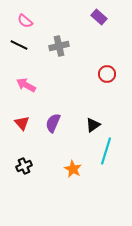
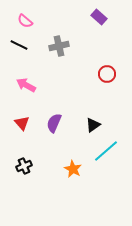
purple semicircle: moved 1 px right
cyan line: rotated 32 degrees clockwise
